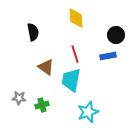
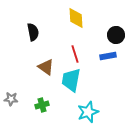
gray star: moved 8 px left, 1 px down
